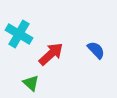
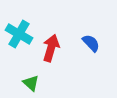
blue semicircle: moved 5 px left, 7 px up
red arrow: moved 6 px up; rotated 32 degrees counterclockwise
